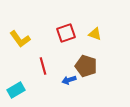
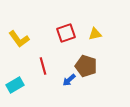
yellow triangle: rotated 32 degrees counterclockwise
yellow L-shape: moved 1 px left
blue arrow: rotated 24 degrees counterclockwise
cyan rectangle: moved 1 px left, 5 px up
